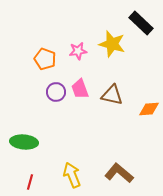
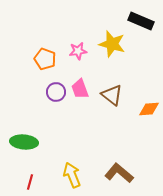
black rectangle: moved 2 px up; rotated 20 degrees counterclockwise
brown triangle: rotated 25 degrees clockwise
